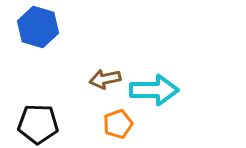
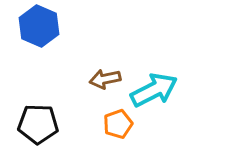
blue hexagon: moved 1 px right, 1 px up; rotated 6 degrees clockwise
cyan arrow: rotated 27 degrees counterclockwise
